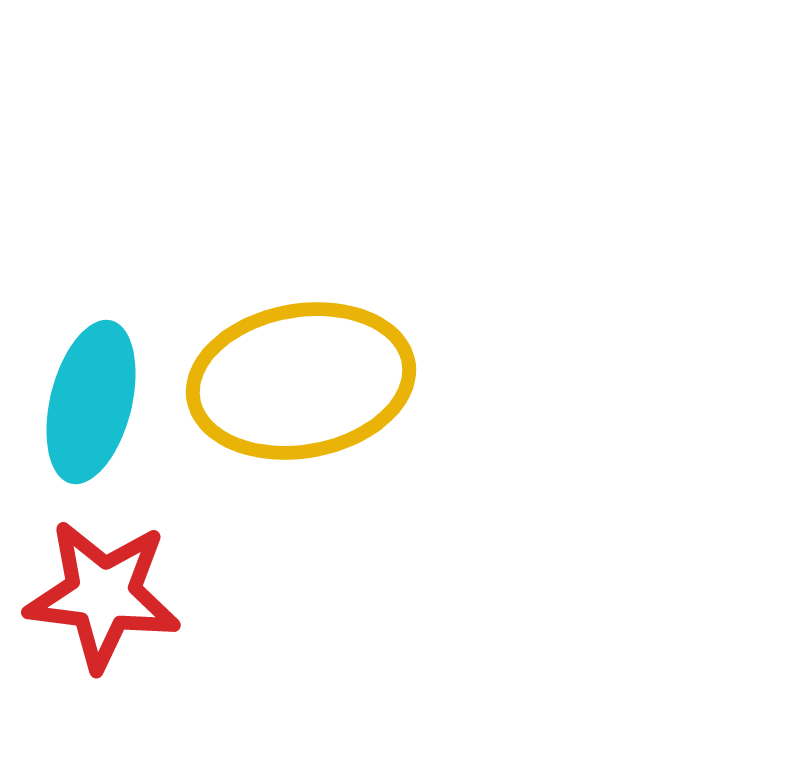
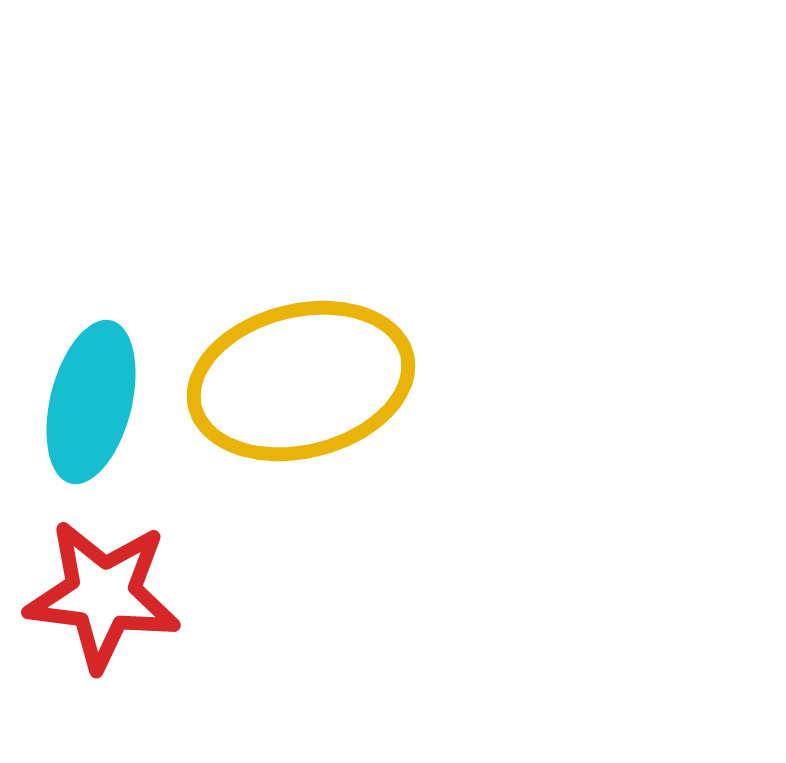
yellow ellipse: rotated 4 degrees counterclockwise
